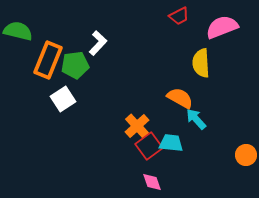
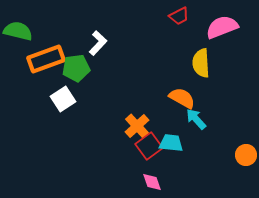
orange rectangle: moved 2 px left, 1 px up; rotated 48 degrees clockwise
green pentagon: moved 1 px right, 3 px down
orange semicircle: moved 2 px right
